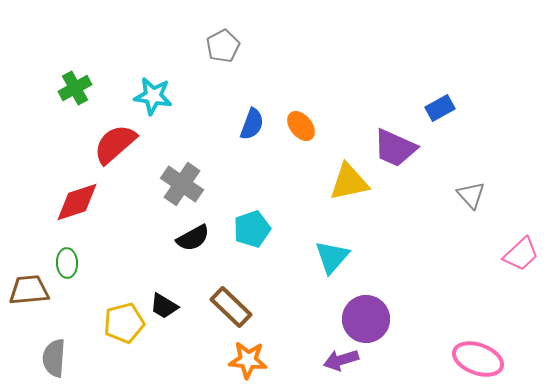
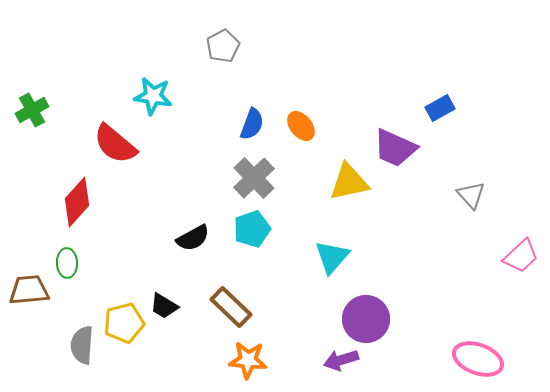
green cross: moved 43 px left, 22 px down
red semicircle: rotated 99 degrees counterclockwise
gray cross: moved 72 px right, 6 px up; rotated 12 degrees clockwise
red diamond: rotated 30 degrees counterclockwise
pink trapezoid: moved 2 px down
gray semicircle: moved 28 px right, 13 px up
